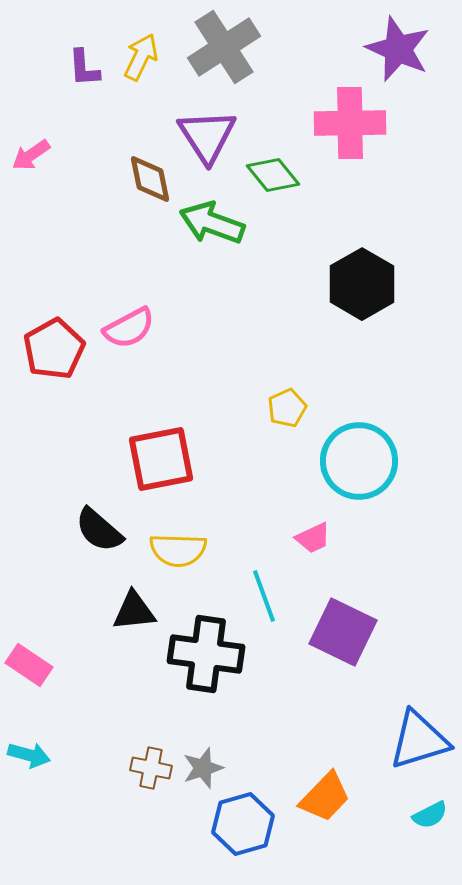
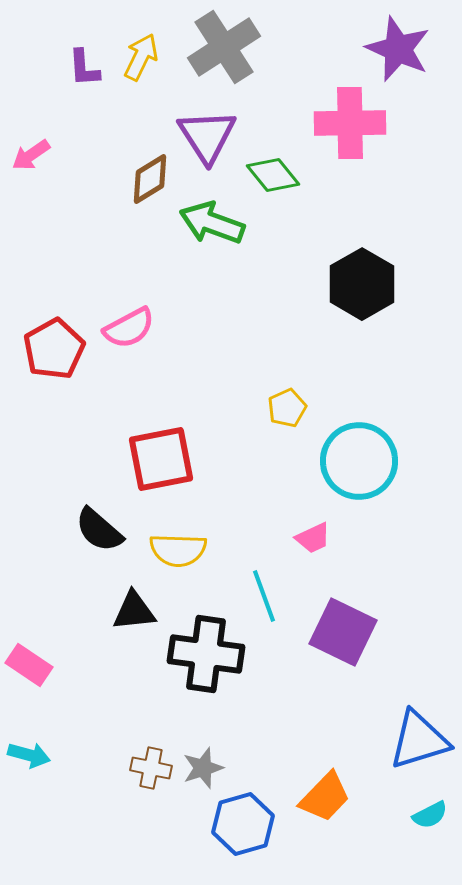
brown diamond: rotated 70 degrees clockwise
